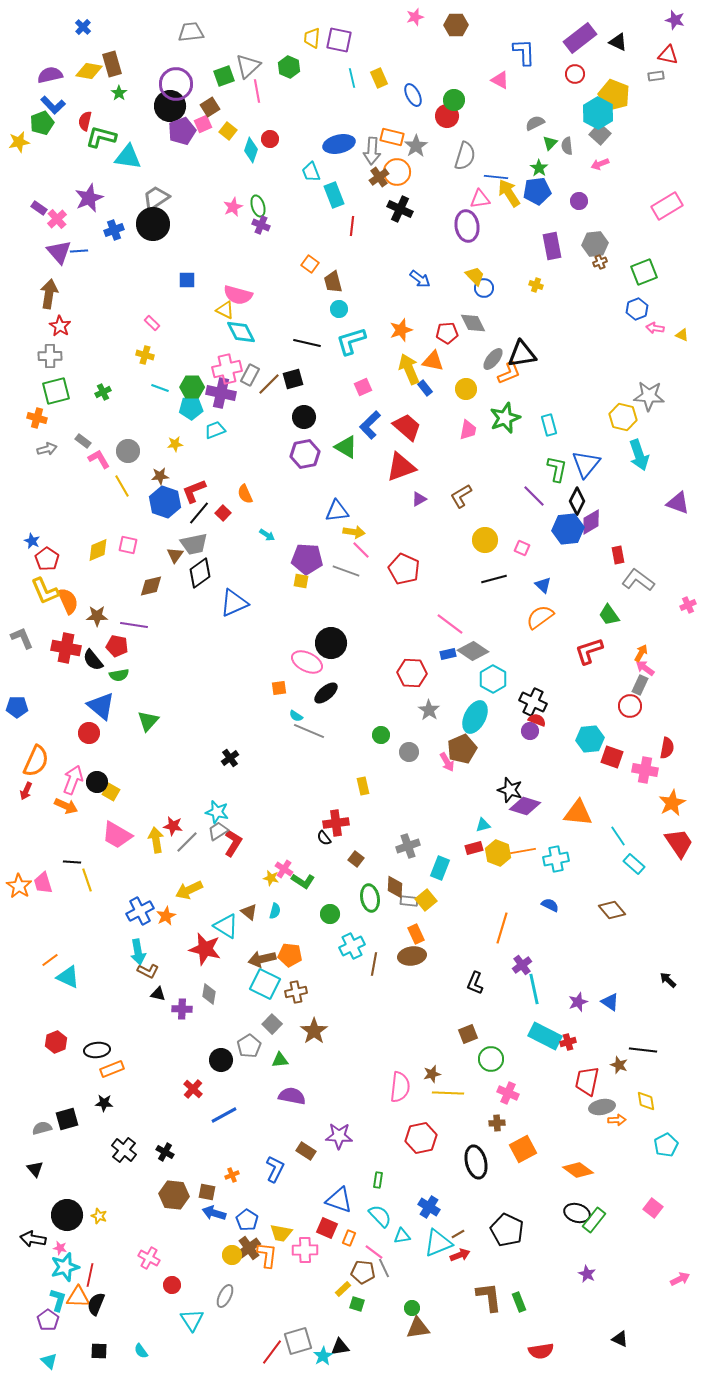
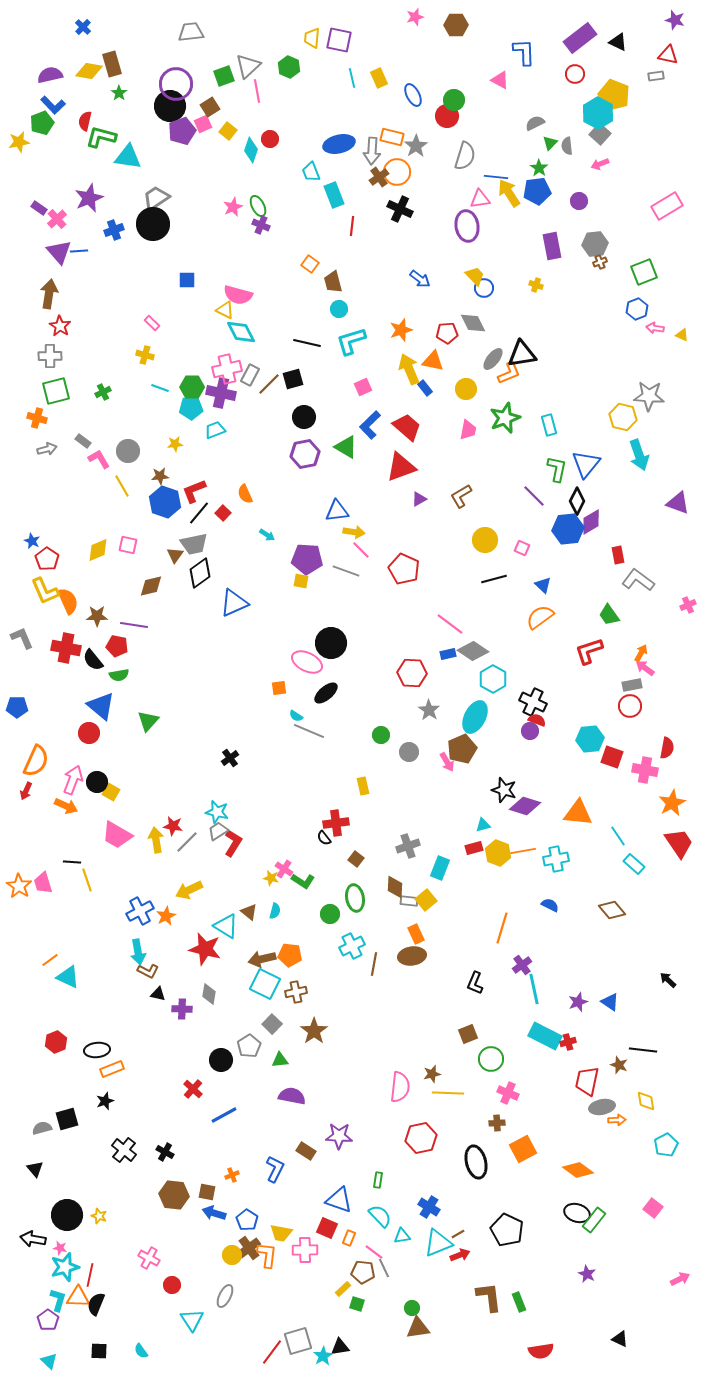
green ellipse at (258, 206): rotated 10 degrees counterclockwise
gray rectangle at (640, 685): moved 8 px left; rotated 54 degrees clockwise
black star at (510, 790): moved 6 px left
green ellipse at (370, 898): moved 15 px left
black star at (104, 1103): moved 1 px right, 2 px up; rotated 24 degrees counterclockwise
